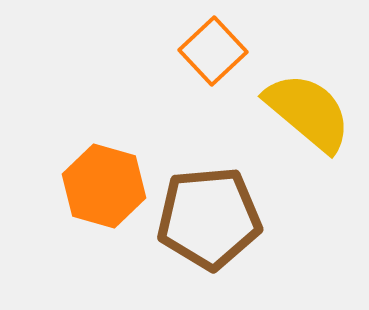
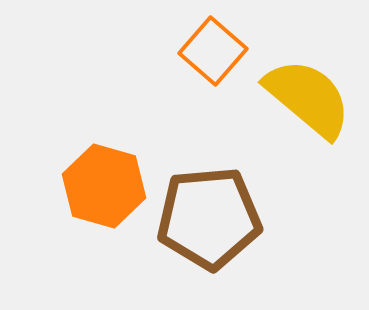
orange square: rotated 6 degrees counterclockwise
yellow semicircle: moved 14 px up
